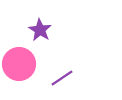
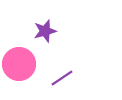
purple star: moved 5 px right, 1 px down; rotated 25 degrees clockwise
